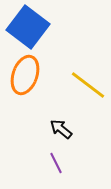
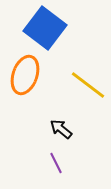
blue square: moved 17 px right, 1 px down
